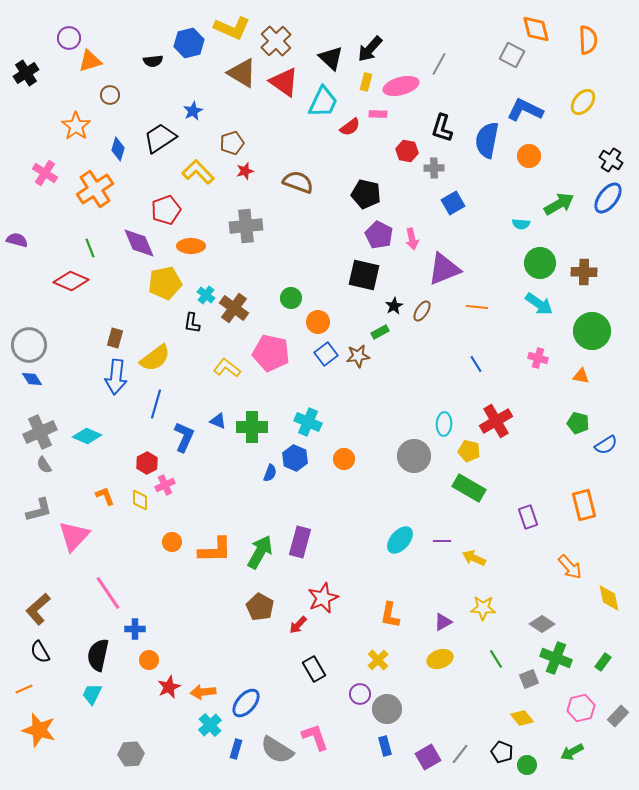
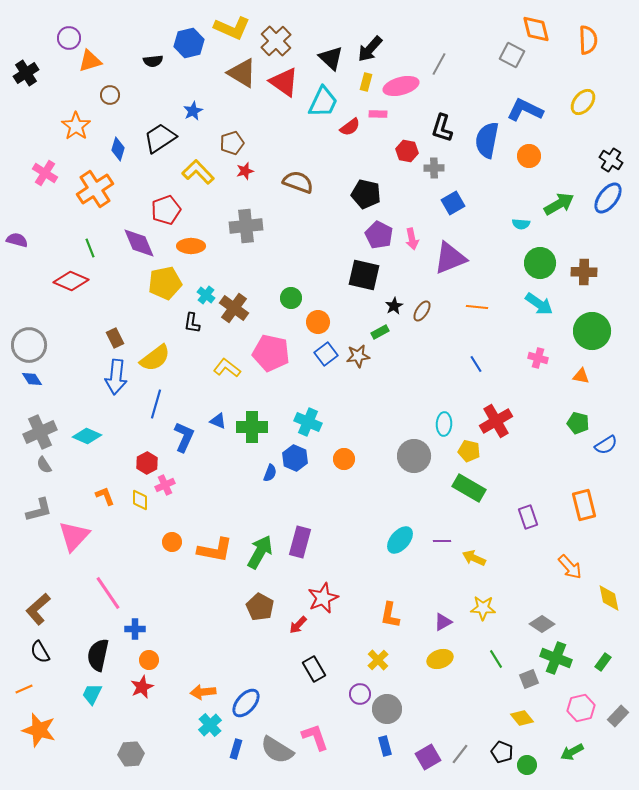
purple triangle at (444, 269): moved 6 px right, 11 px up
brown rectangle at (115, 338): rotated 42 degrees counterclockwise
orange L-shape at (215, 550): rotated 12 degrees clockwise
red star at (169, 687): moved 27 px left
